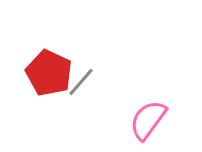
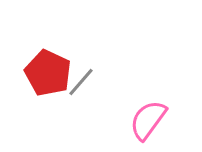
red pentagon: moved 1 px left
